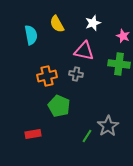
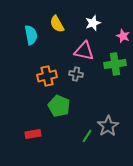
green cross: moved 4 px left; rotated 15 degrees counterclockwise
